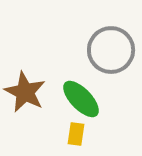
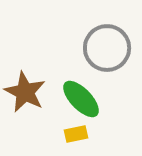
gray circle: moved 4 px left, 2 px up
yellow rectangle: rotated 70 degrees clockwise
